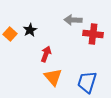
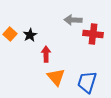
black star: moved 5 px down
red arrow: rotated 21 degrees counterclockwise
orange triangle: moved 3 px right
